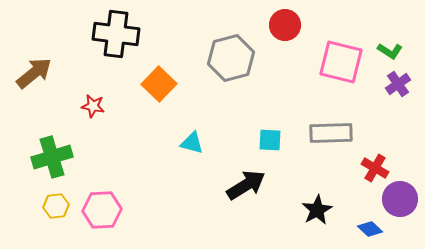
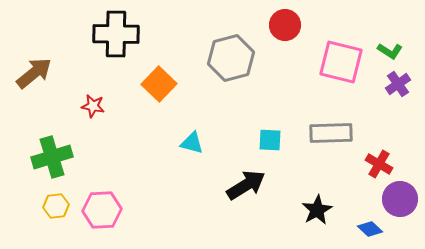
black cross: rotated 6 degrees counterclockwise
red cross: moved 4 px right, 4 px up
